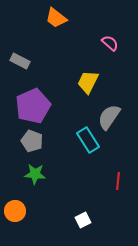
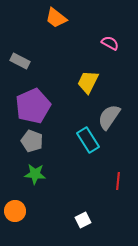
pink semicircle: rotated 12 degrees counterclockwise
